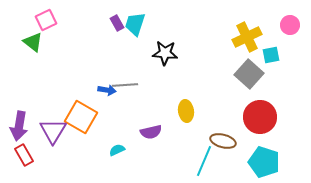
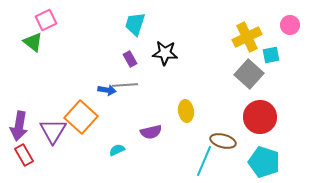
purple rectangle: moved 13 px right, 36 px down
orange square: rotated 12 degrees clockwise
